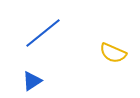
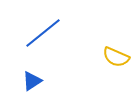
yellow semicircle: moved 3 px right, 4 px down
